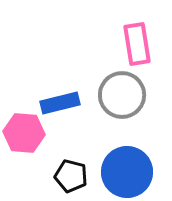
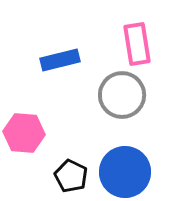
blue rectangle: moved 43 px up
blue circle: moved 2 px left
black pentagon: rotated 12 degrees clockwise
